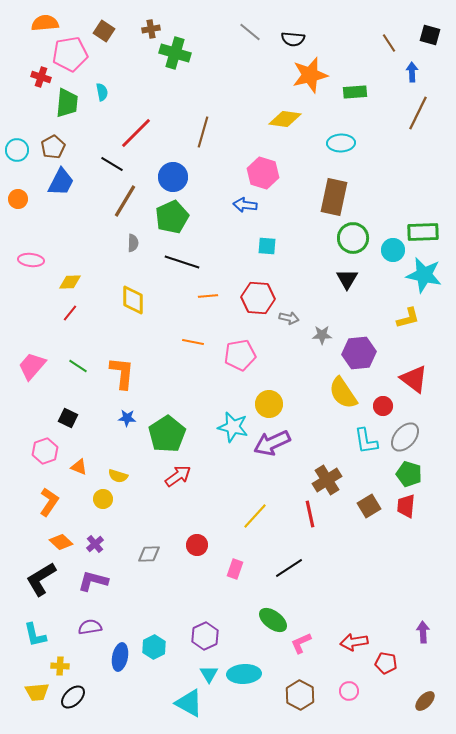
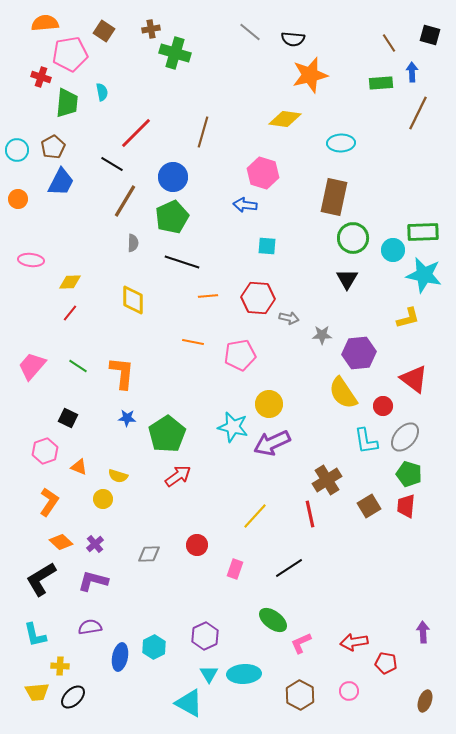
green rectangle at (355, 92): moved 26 px right, 9 px up
brown ellipse at (425, 701): rotated 25 degrees counterclockwise
